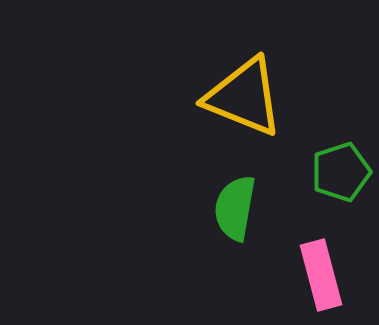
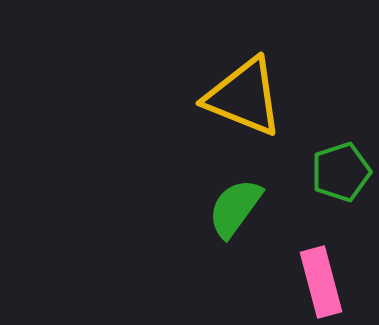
green semicircle: rotated 26 degrees clockwise
pink rectangle: moved 7 px down
